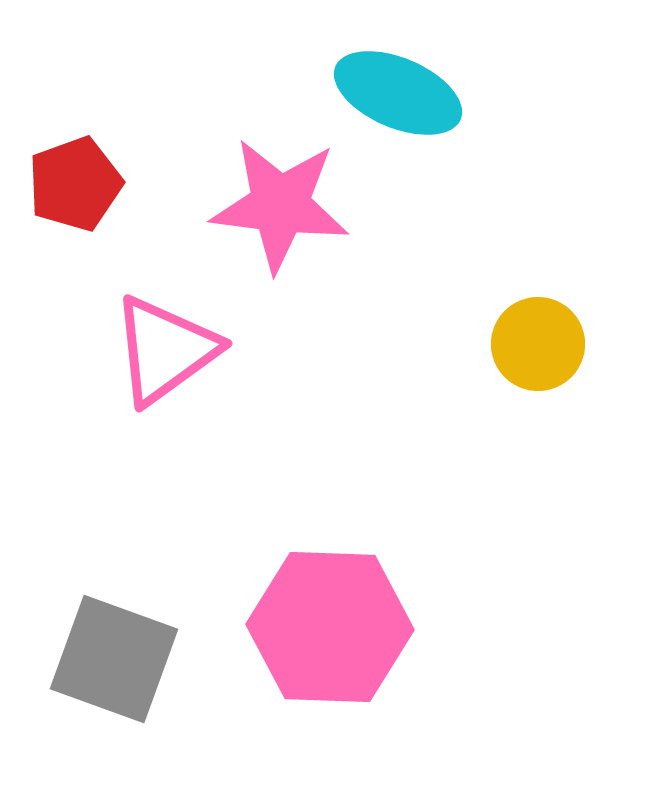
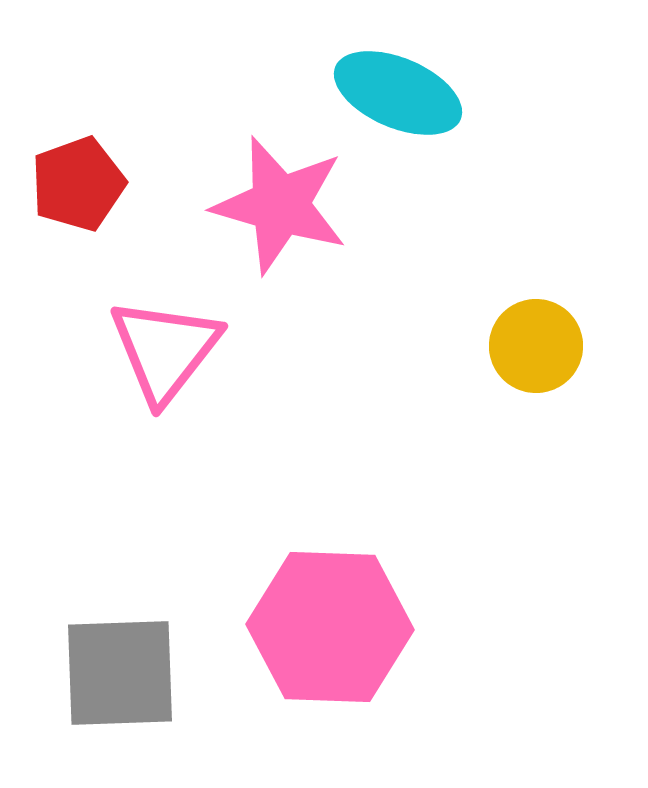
red pentagon: moved 3 px right
pink star: rotated 9 degrees clockwise
yellow circle: moved 2 px left, 2 px down
pink triangle: rotated 16 degrees counterclockwise
gray square: moved 6 px right, 14 px down; rotated 22 degrees counterclockwise
